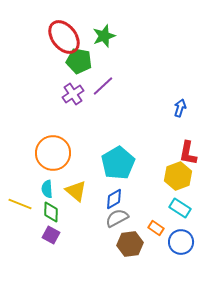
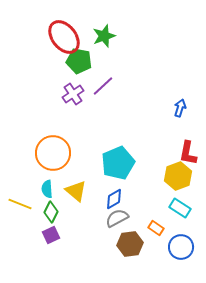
cyan pentagon: rotated 8 degrees clockwise
green diamond: rotated 25 degrees clockwise
purple square: rotated 36 degrees clockwise
blue circle: moved 5 px down
